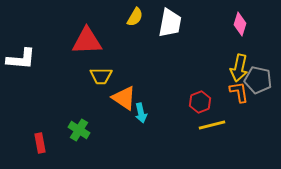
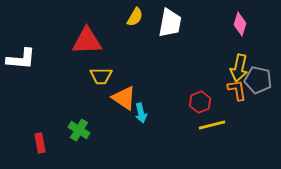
orange L-shape: moved 2 px left, 2 px up
